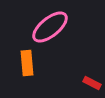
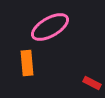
pink ellipse: rotated 9 degrees clockwise
